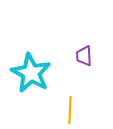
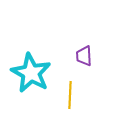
yellow line: moved 15 px up
